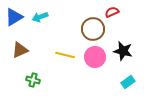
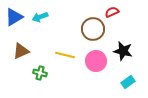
brown triangle: moved 1 px right, 1 px down
pink circle: moved 1 px right, 4 px down
green cross: moved 7 px right, 7 px up
